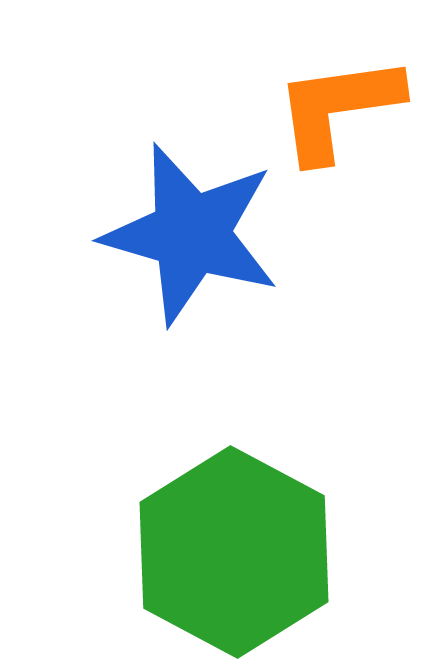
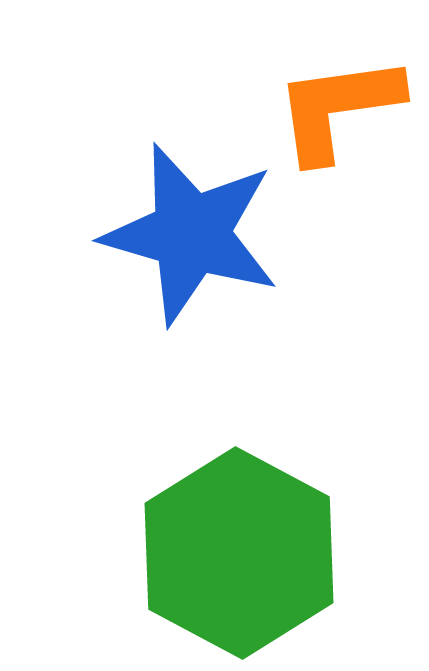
green hexagon: moved 5 px right, 1 px down
